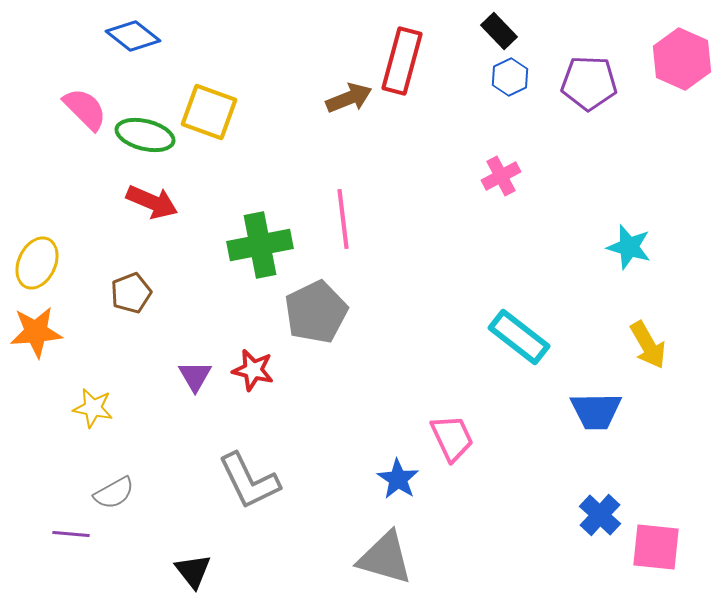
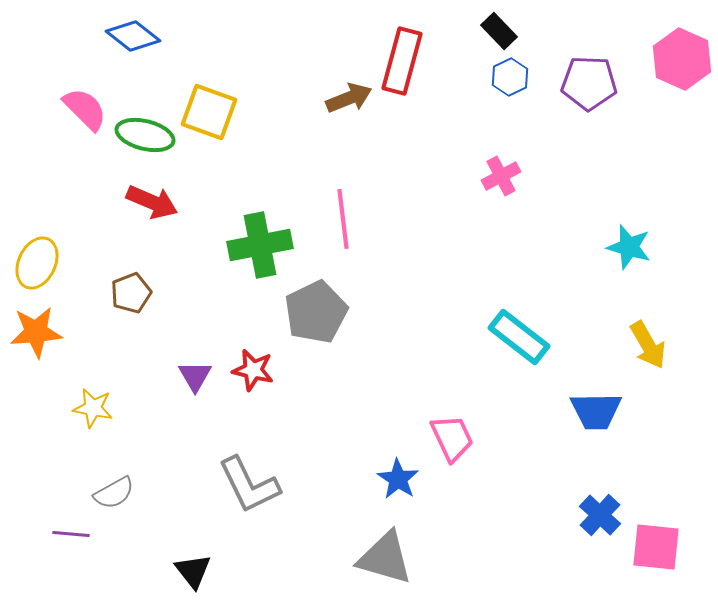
gray L-shape: moved 4 px down
